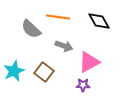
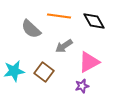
orange line: moved 1 px right, 1 px up
black diamond: moved 5 px left
gray arrow: rotated 126 degrees clockwise
cyan star: rotated 15 degrees clockwise
purple star: moved 1 px left, 1 px down; rotated 16 degrees counterclockwise
